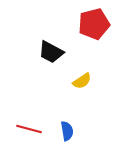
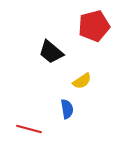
red pentagon: moved 2 px down
black trapezoid: rotated 12 degrees clockwise
blue semicircle: moved 22 px up
